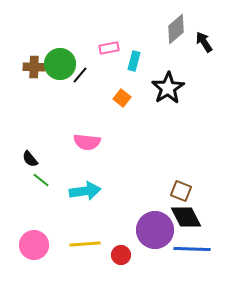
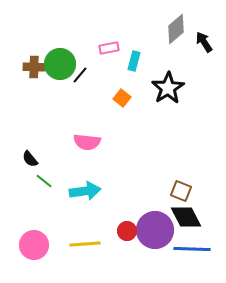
green line: moved 3 px right, 1 px down
red circle: moved 6 px right, 24 px up
